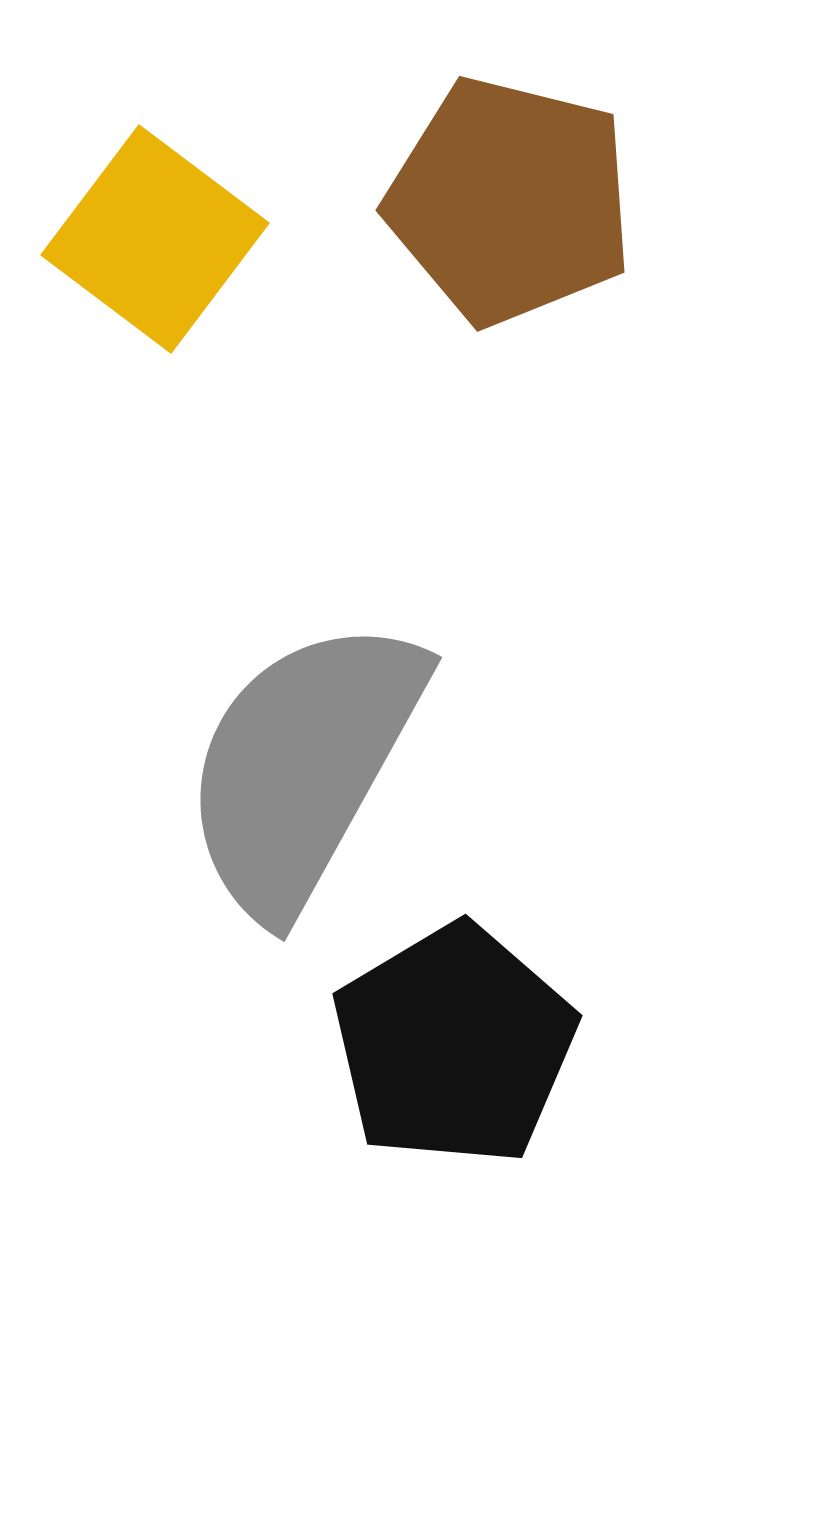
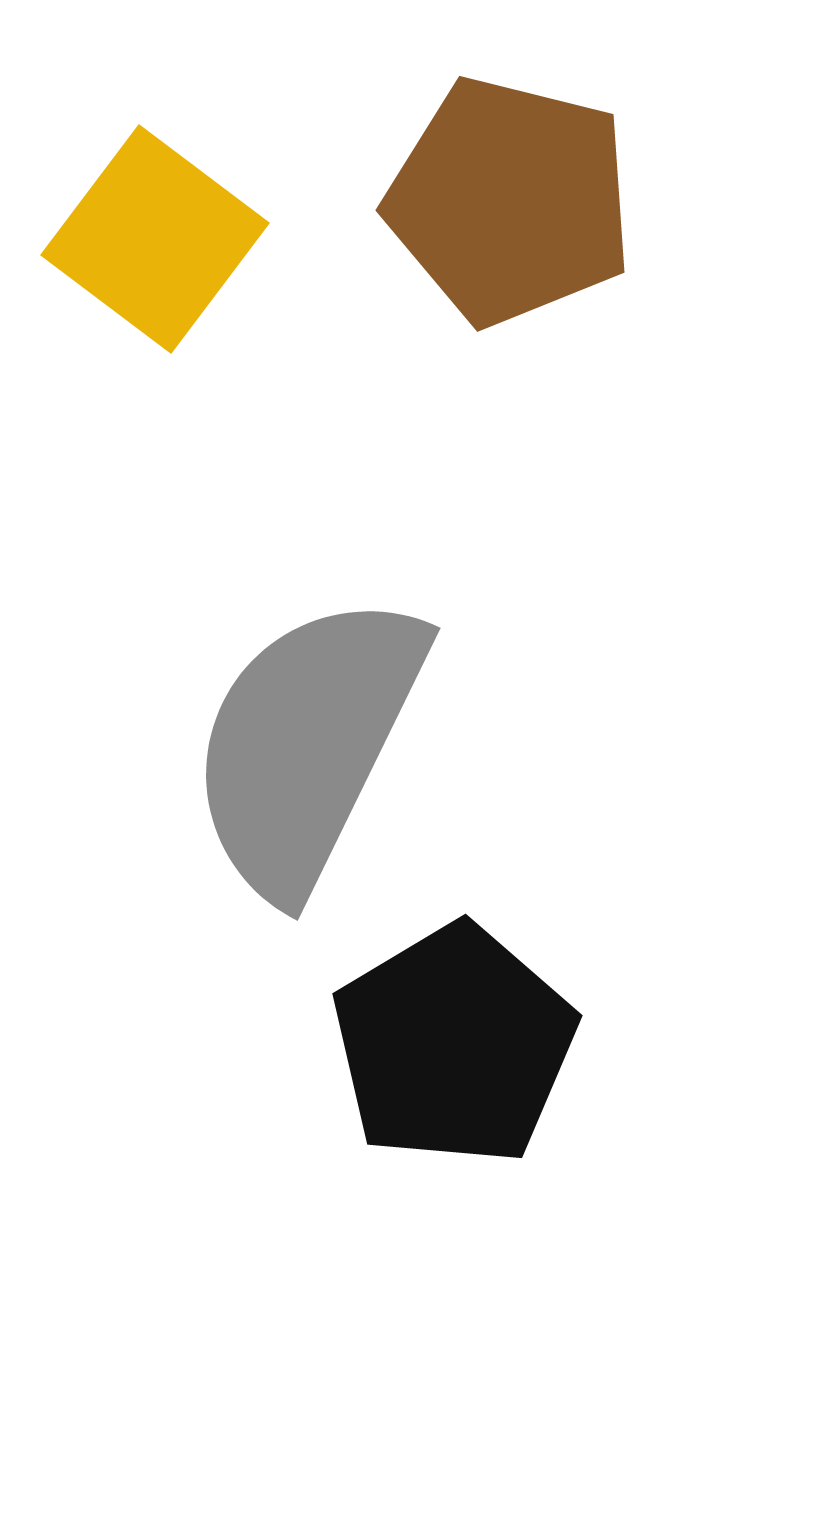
gray semicircle: moved 4 px right, 22 px up; rotated 3 degrees counterclockwise
